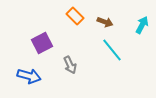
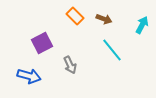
brown arrow: moved 1 px left, 3 px up
